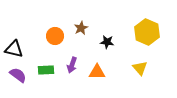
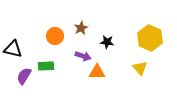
yellow hexagon: moved 3 px right, 6 px down
black triangle: moved 1 px left
purple arrow: moved 11 px right, 9 px up; rotated 91 degrees counterclockwise
green rectangle: moved 4 px up
purple semicircle: moved 6 px right, 1 px down; rotated 96 degrees counterclockwise
